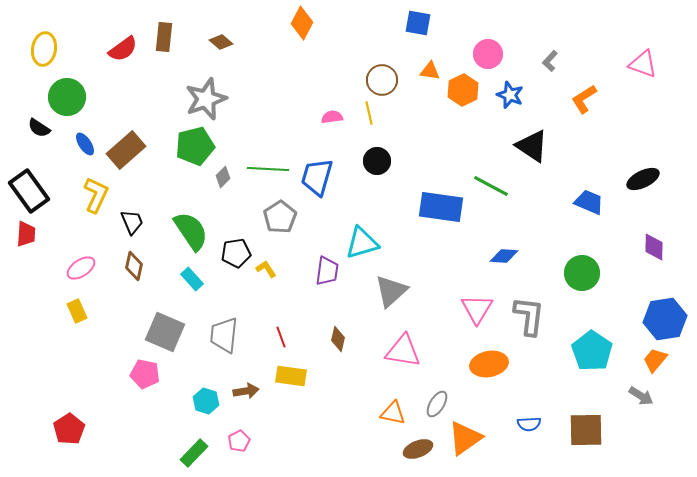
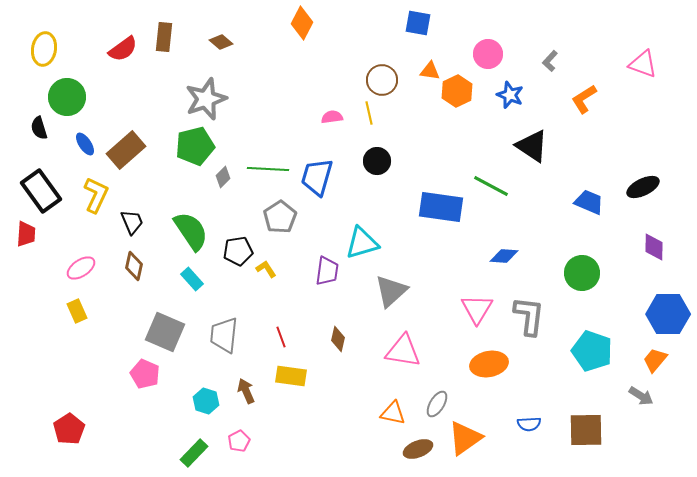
orange hexagon at (463, 90): moved 6 px left, 1 px down
black semicircle at (39, 128): rotated 40 degrees clockwise
black ellipse at (643, 179): moved 8 px down
black rectangle at (29, 191): moved 12 px right
black pentagon at (236, 253): moved 2 px right, 2 px up
blue hexagon at (665, 319): moved 3 px right, 5 px up; rotated 9 degrees clockwise
cyan pentagon at (592, 351): rotated 15 degrees counterclockwise
pink pentagon at (145, 374): rotated 12 degrees clockwise
brown arrow at (246, 391): rotated 105 degrees counterclockwise
